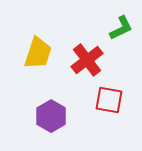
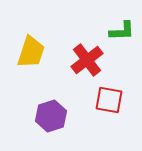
green L-shape: moved 1 px right, 3 px down; rotated 24 degrees clockwise
yellow trapezoid: moved 7 px left, 1 px up
purple hexagon: rotated 12 degrees clockwise
